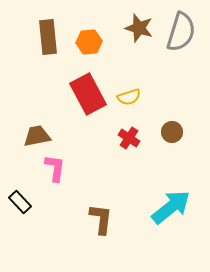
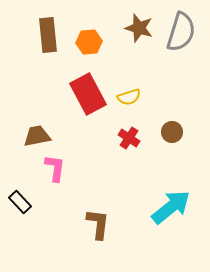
brown rectangle: moved 2 px up
brown L-shape: moved 3 px left, 5 px down
